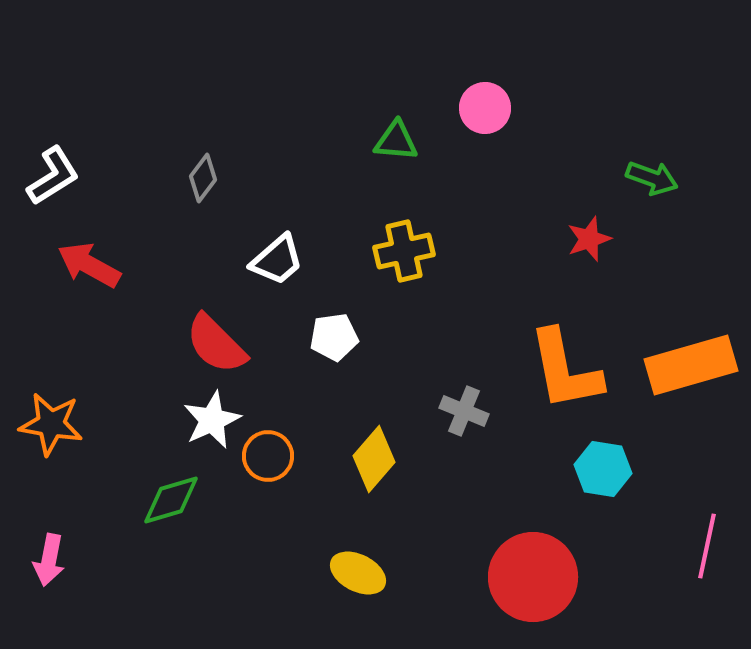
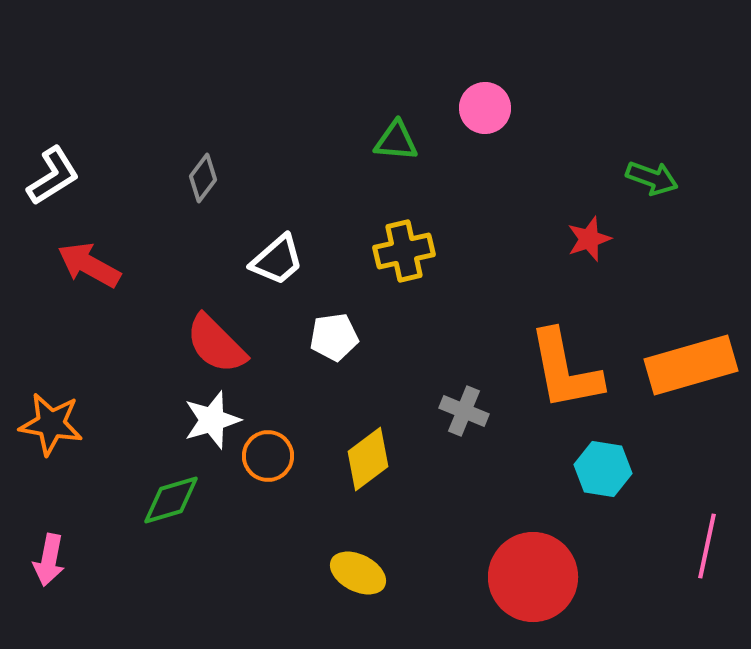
white star: rotated 8 degrees clockwise
yellow diamond: moved 6 px left; rotated 12 degrees clockwise
